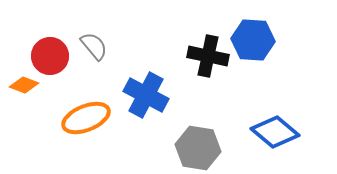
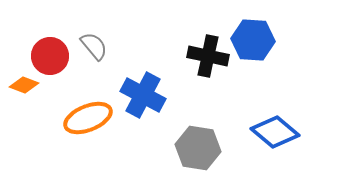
blue cross: moved 3 px left
orange ellipse: moved 2 px right
